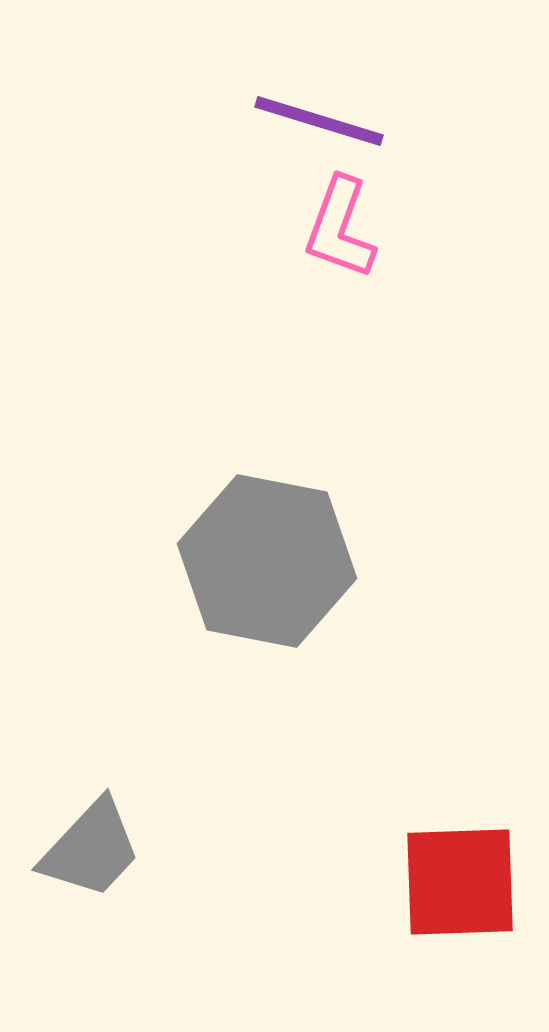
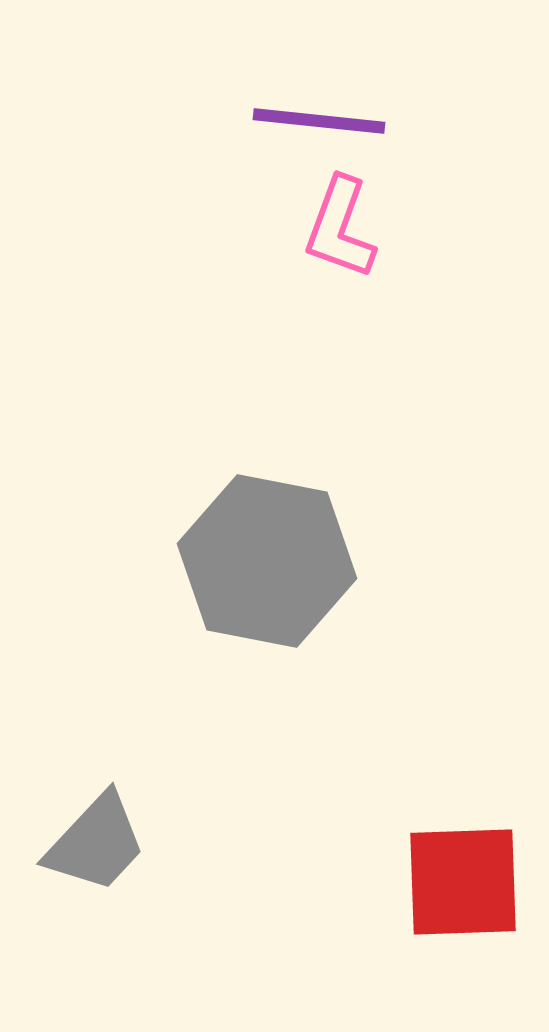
purple line: rotated 11 degrees counterclockwise
gray trapezoid: moved 5 px right, 6 px up
red square: moved 3 px right
